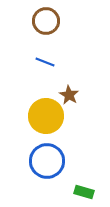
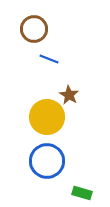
brown circle: moved 12 px left, 8 px down
blue line: moved 4 px right, 3 px up
yellow circle: moved 1 px right, 1 px down
green rectangle: moved 2 px left, 1 px down
